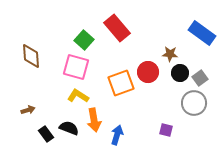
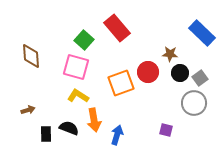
blue rectangle: rotated 8 degrees clockwise
black rectangle: rotated 35 degrees clockwise
